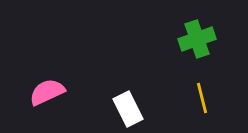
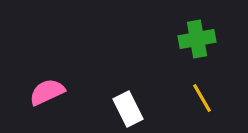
green cross: rotated 9 degrees clockwise
yellow line: rotated 16 degrees counterclockwise
